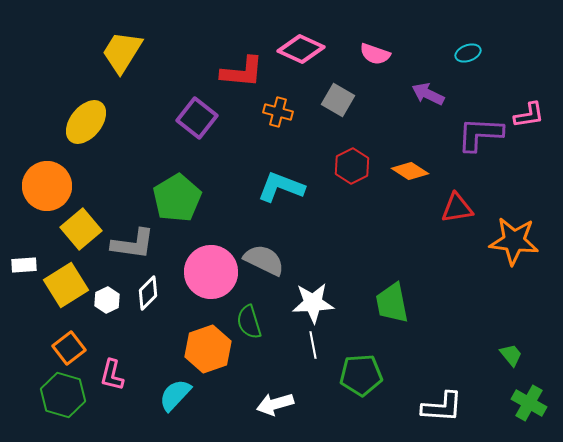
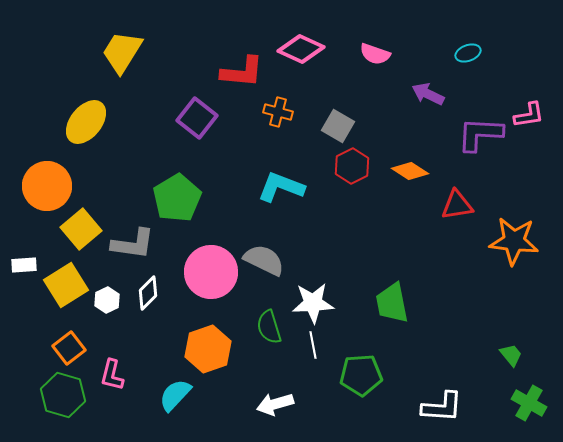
gray square at (338, 100): moved 26 px down
red triangle at (457, 208): moved 3 px up
green semicircle at (249, 322): moved 20 px right, 5 px down
